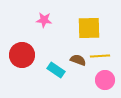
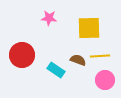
pink star: moved 5 px right, 2 px up
